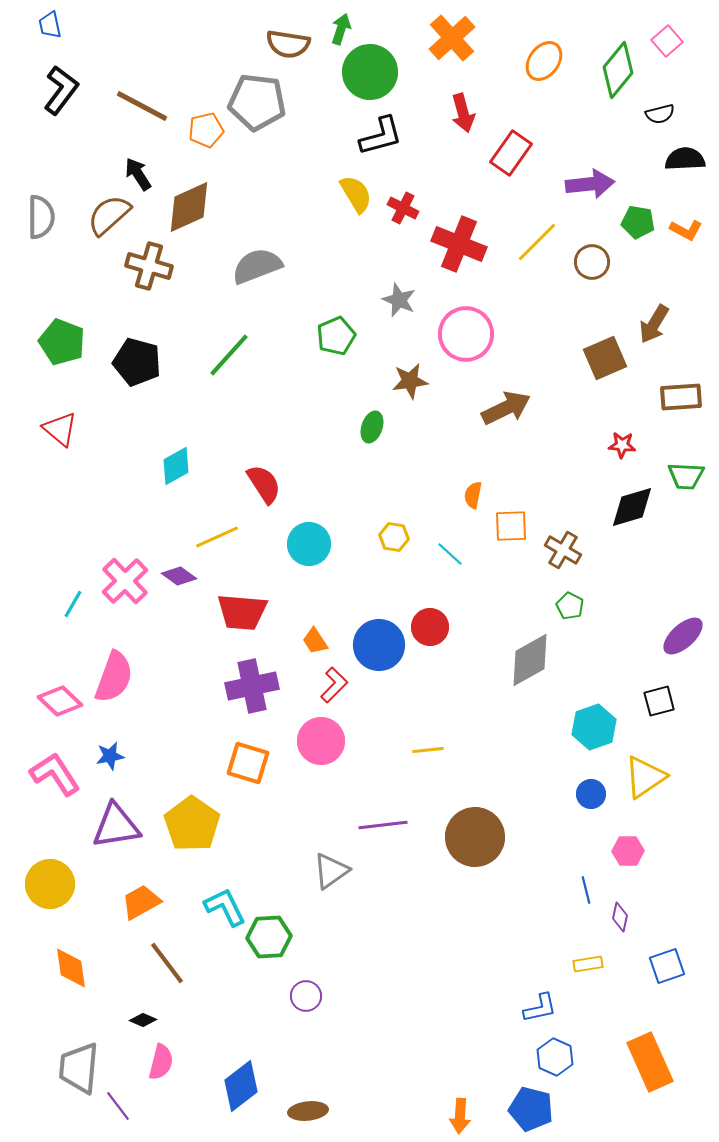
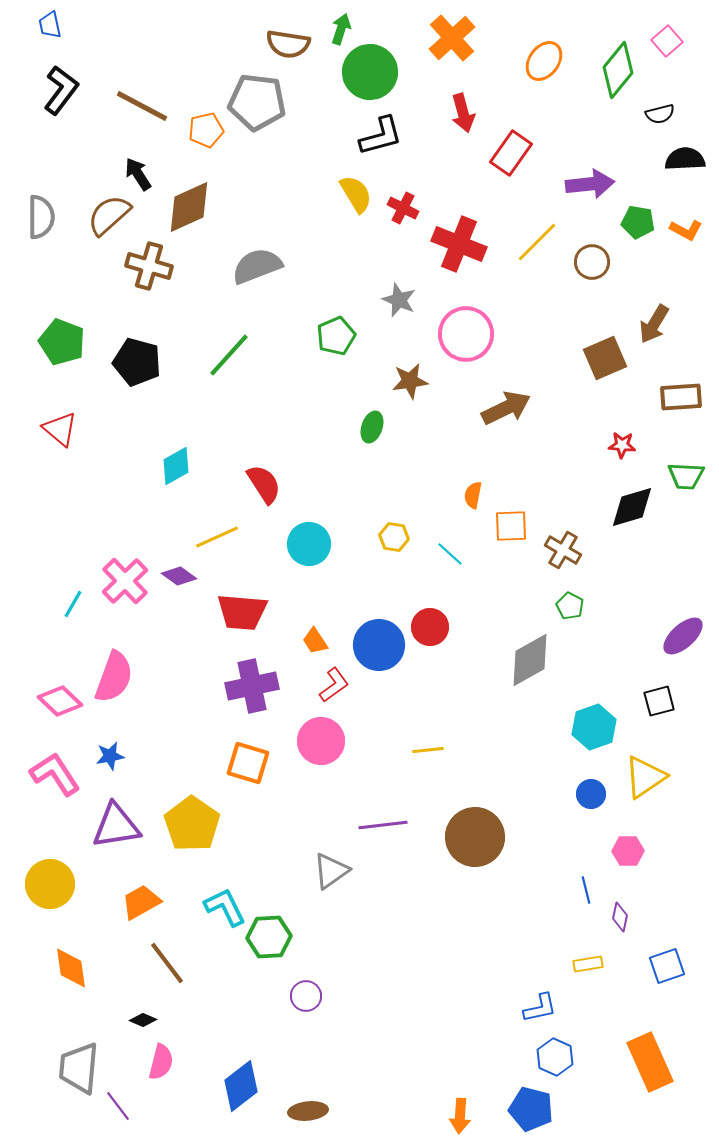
red L-shape at (334, 685): rotated 9 degrees clockwise
